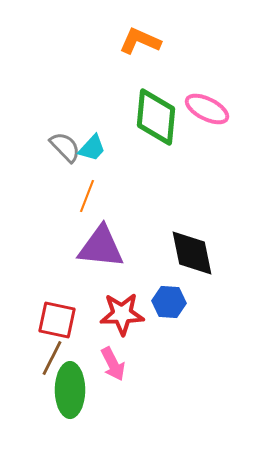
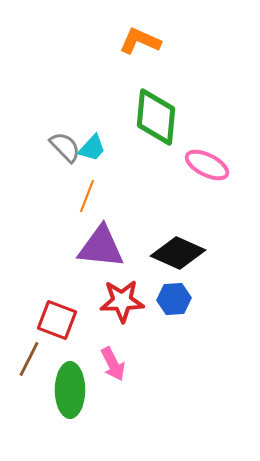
pink ellipse: moved 56 px down
black diamond: moved 14 px left; rotated 54 degrees counterclockwise
blue hexagon: moved 5 px right, 3 px up; rotated 8 degrees counterclockwise
red star: moved 13 px up
red square: rotated 9 degrees clockwise
brown line: moved 23 px left, 1 px down
